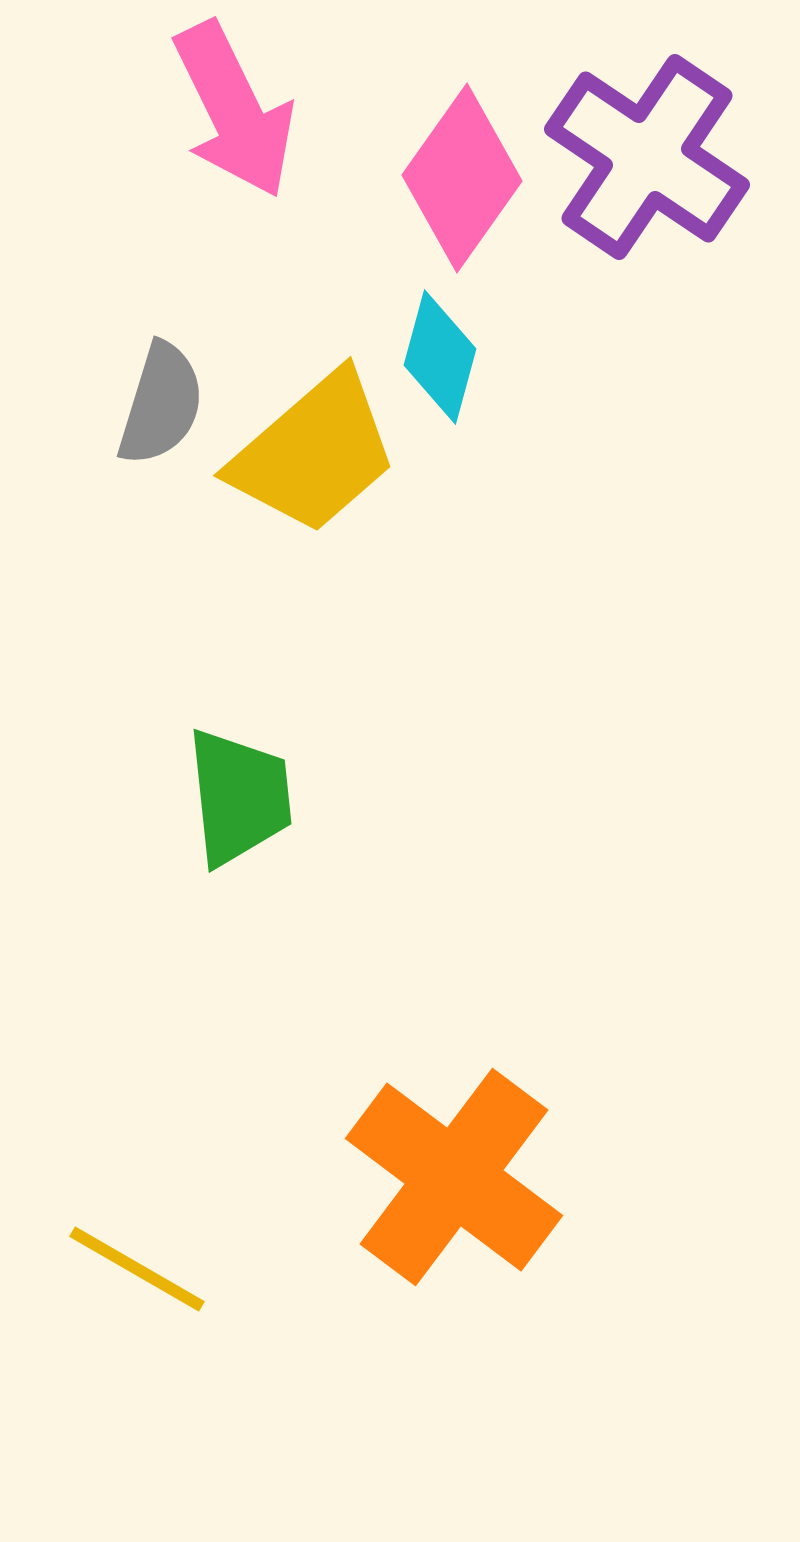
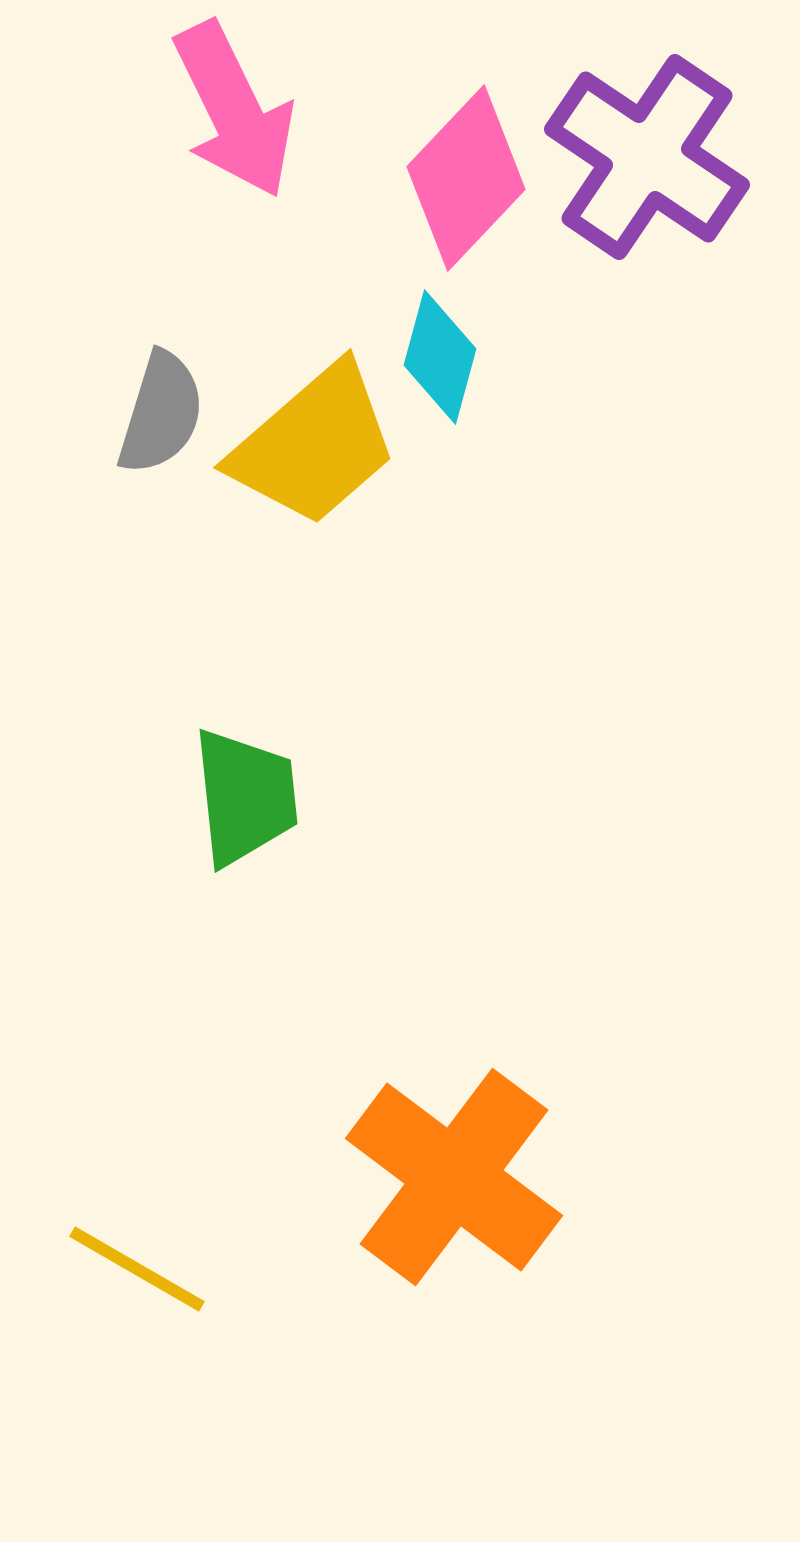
pink diamond: moved 4 px right; rotated 8 degrees clockwise
gray semicircle: moved 9 px down
yellow trapezoid: moved 8 px up
green trapezoid: moved 6 px right
